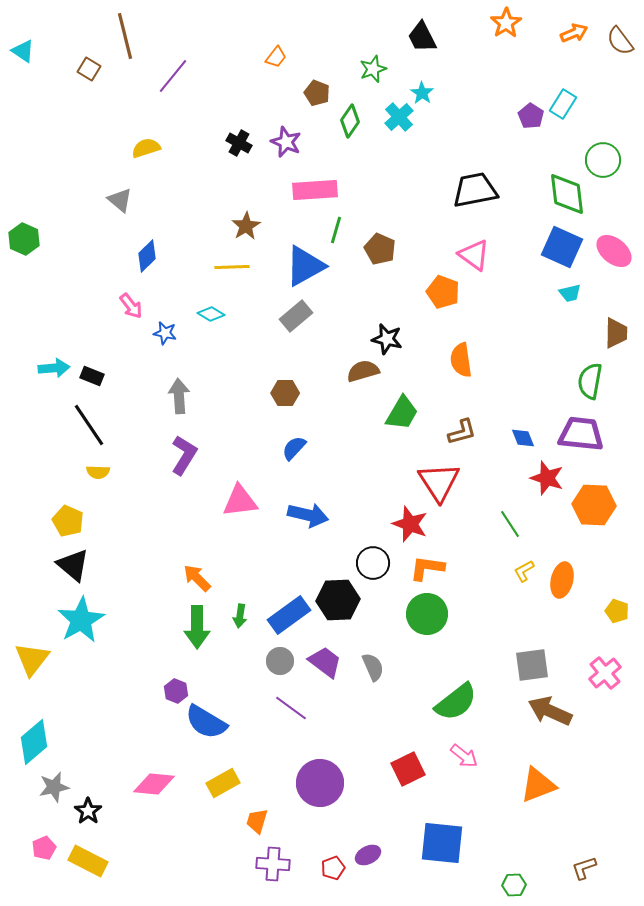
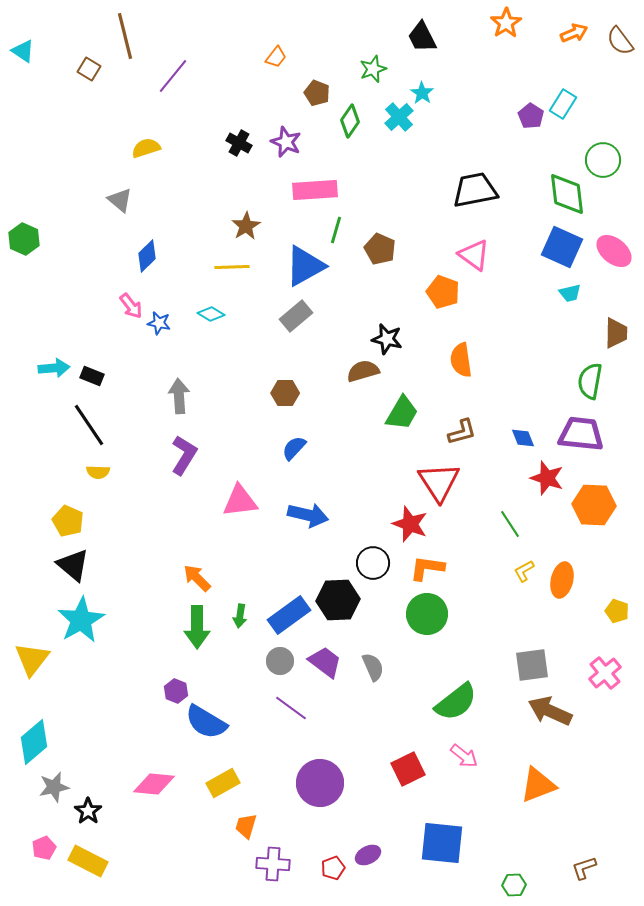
blue star at (165, 333): moved 6 px left, 10 px up
orange trapezoid at (257, 821): moved 11 px left, 5 px down
